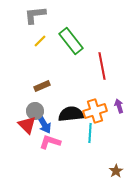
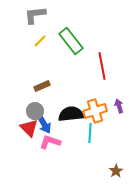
red triangle: moved 2 px right, 3 px down
